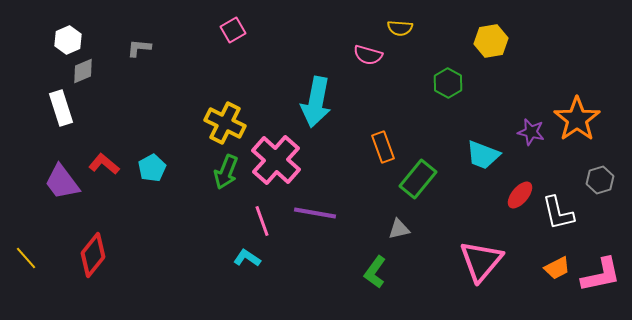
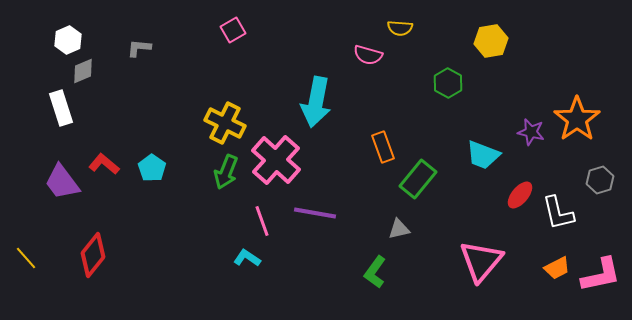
cyan pentagon: rotated 8 degrees counterclockwise
